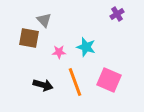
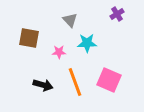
gray triangle: moved 26 px right
cyan star: moved 1 px right, 4 px up; rotated 18 degrees counterclockwise
